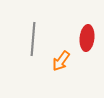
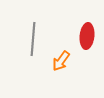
red ellipse: moved 2 px up
